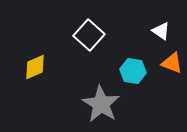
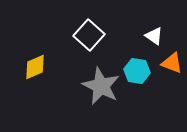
white triangle: moved 7 px left, 5 px down
cyan hexagon: moved 4 px right
gray star: moved 18 px up; rotated 6 degrees counterclockwise
